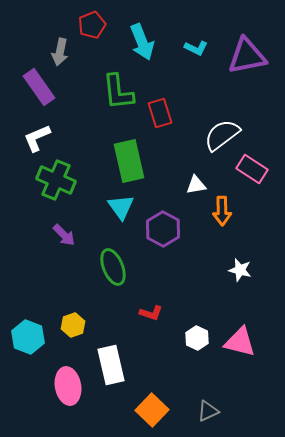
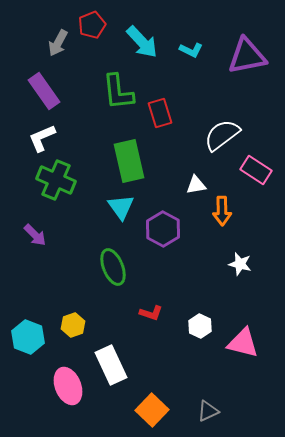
cyan arrow: rotated 21 degrees counterclockwise
cyan L-shape: moved 5 px left, 2 px down
gray arrow: moved 2 px left, 9 px up; rotated 16 degrees clockwise
purple rectangle: moved 5 px right, 4 px down
white L-shape: moved 5 px right
pink rectangle: moved 4 px right, 1 px down
purple arrow: moved 29 px left
white star: moved 6 px up
white hexagon: moved 3 px right, 12 px up
pink triangle: moved 3 px right, 1 px down
white rectangle: rotated 12 degrees counterclockwise
pink ellipse: rotated 12 degrees counterclockwise
